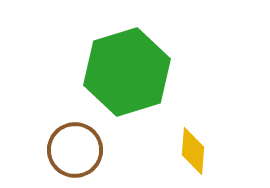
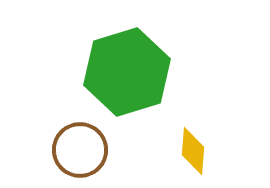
brown circle: moved 5 px right
